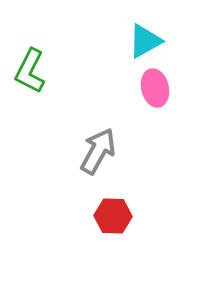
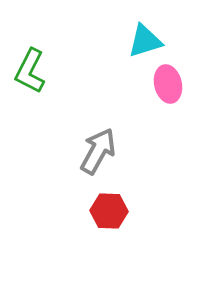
cyan triangle: rotated 12 degrees clockwise
pink ellipse: moved 13 px right, 4 px up
red hexagon: moved 4 px left, 5 px up
